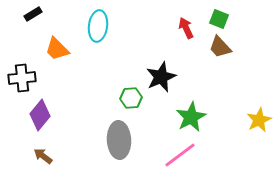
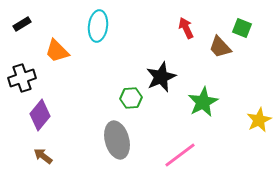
black rectangle: moved 11 px left, 10 px down
green square: moved 23 px right, 9 px down
orange trapezoid: moved 2 px down
black cross: rotated 12 degrees counterclockwise
green star: moved 12 px right, 15 px up
gray ellipse: moved 2 px left; rotated 12 degrees counterclockwise
